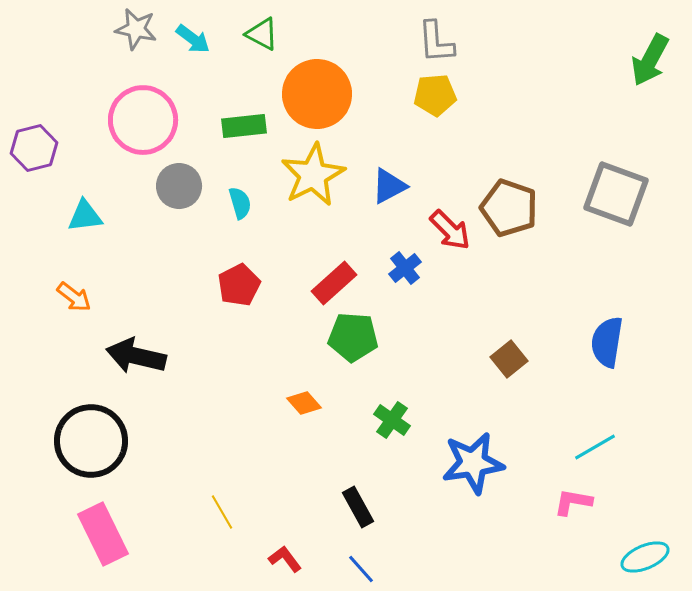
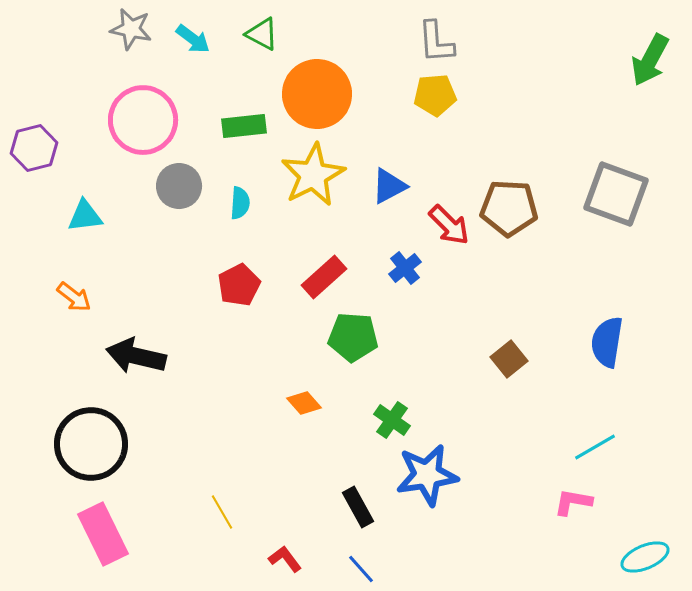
gray star: moved 5 px left
cyan semicircle: rotated 20 degrees clockwise
brown pentagon: rotated 16 degrees counterclockwise
red arrow: moved 1 px left, 5 px up
red rectangle: moved 10 px left, 6 px up
black circle: moved 3 px down
blue star: moved 46 px left, 12 px down
